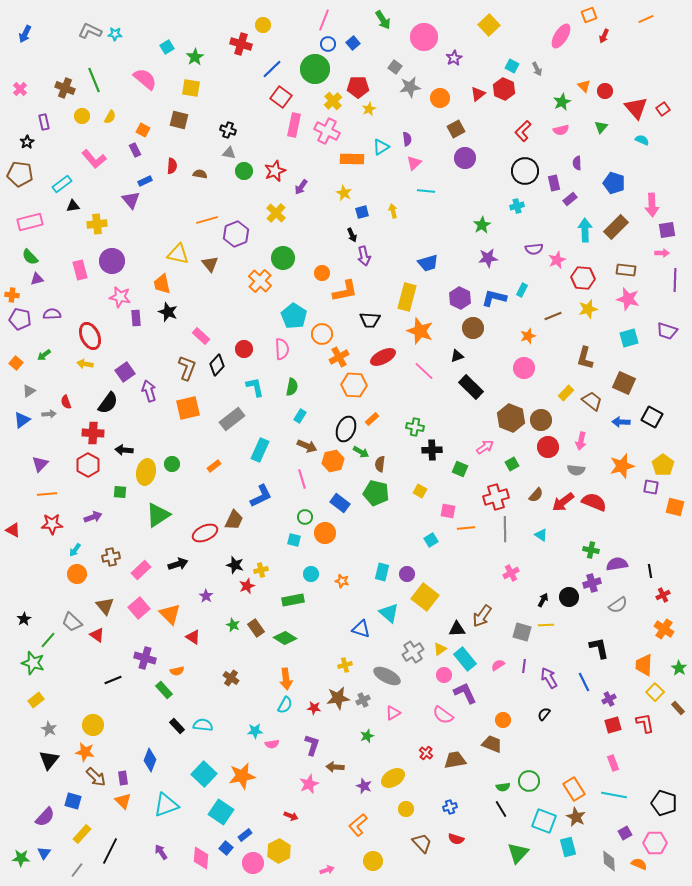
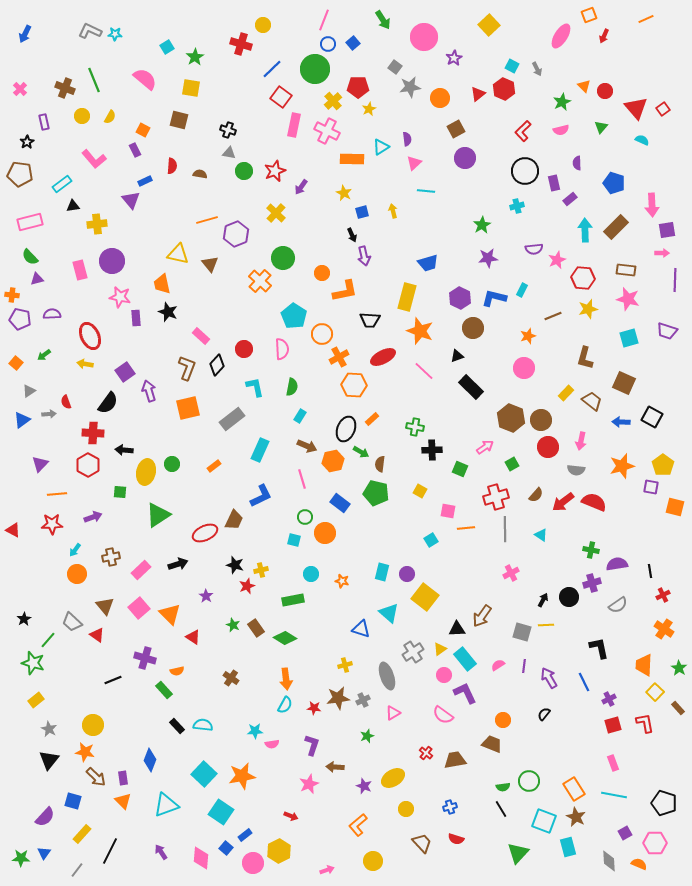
orange line at (47, 494): moved 10 px right
gray ellipse at (387, 676): rotated 44 degrees clockwise
